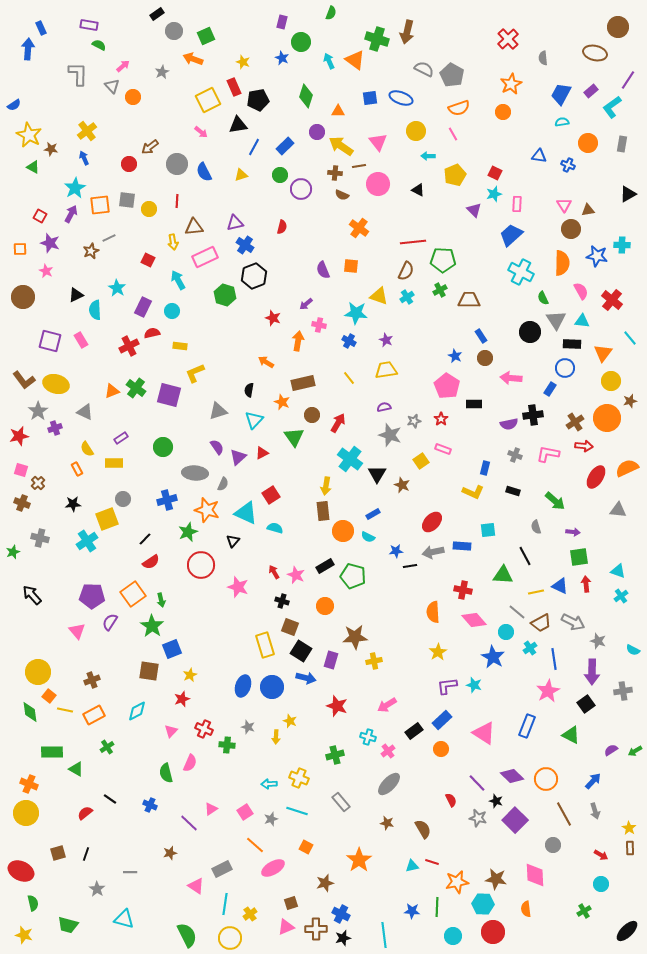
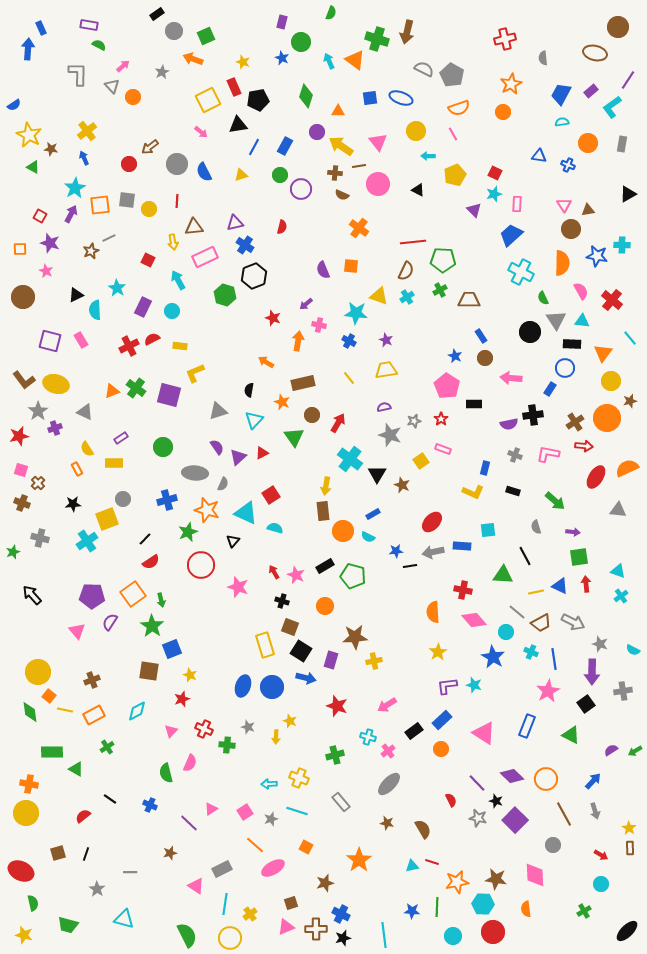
red cross at (508, 39): moved 3 px left; rotated 30 degrees clockwise
blue rectangle at (285, 146): rotated 18 degrees counterclockwise
red semicircle at (152, 333): moved 6 px down; rotated 14 degrees counterclockwise
gray star at (598, 641): moved 2 px right, 3 px down
cyan cross at (530, 648): moved 1 px right, 4 px down; rotated 32 degrees counterclockwise
yellow star at (190, 675): rotated 24 degrees counterclockwise
orange cross at (29, 784): rotated 12 degrees counterclockwise
red semicircle at (85, 813): moved 2 px left, 3 px down
